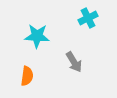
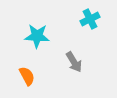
cyan cross: moved 2 px right, 1 px down
orange semicircle: rotated 36 degrees counterclockwise
